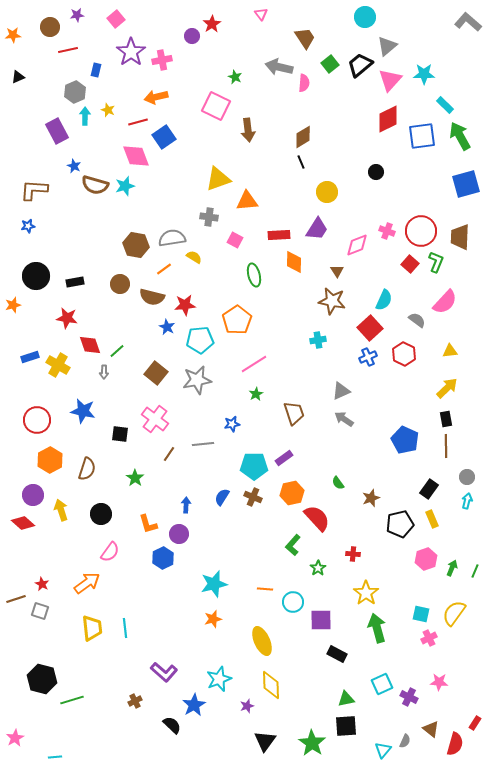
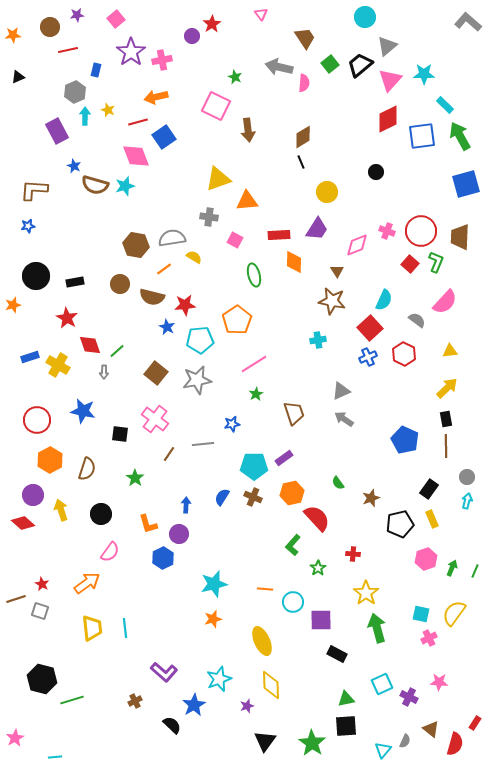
red star at (67, 318): rotated 20 degrees clockwise
